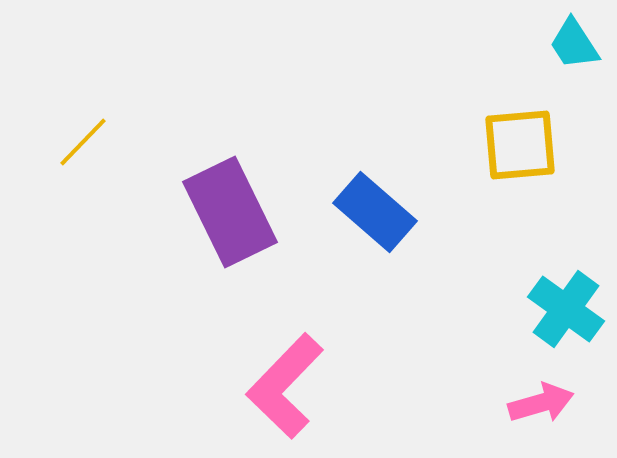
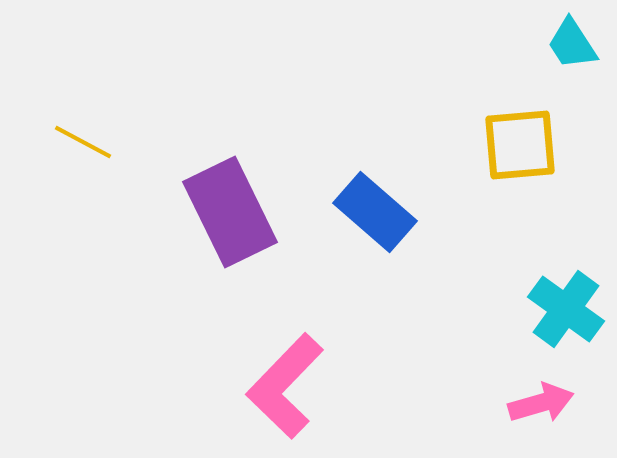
cyan trapezoid: moved 2 px left
yellow line: rotated 74 degrees clockwise
